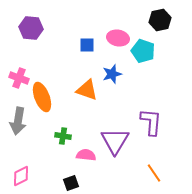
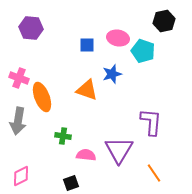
black hexagon: moved 4 px right, 1 px down
purple triangle: moved 4 px right, 9 px down
